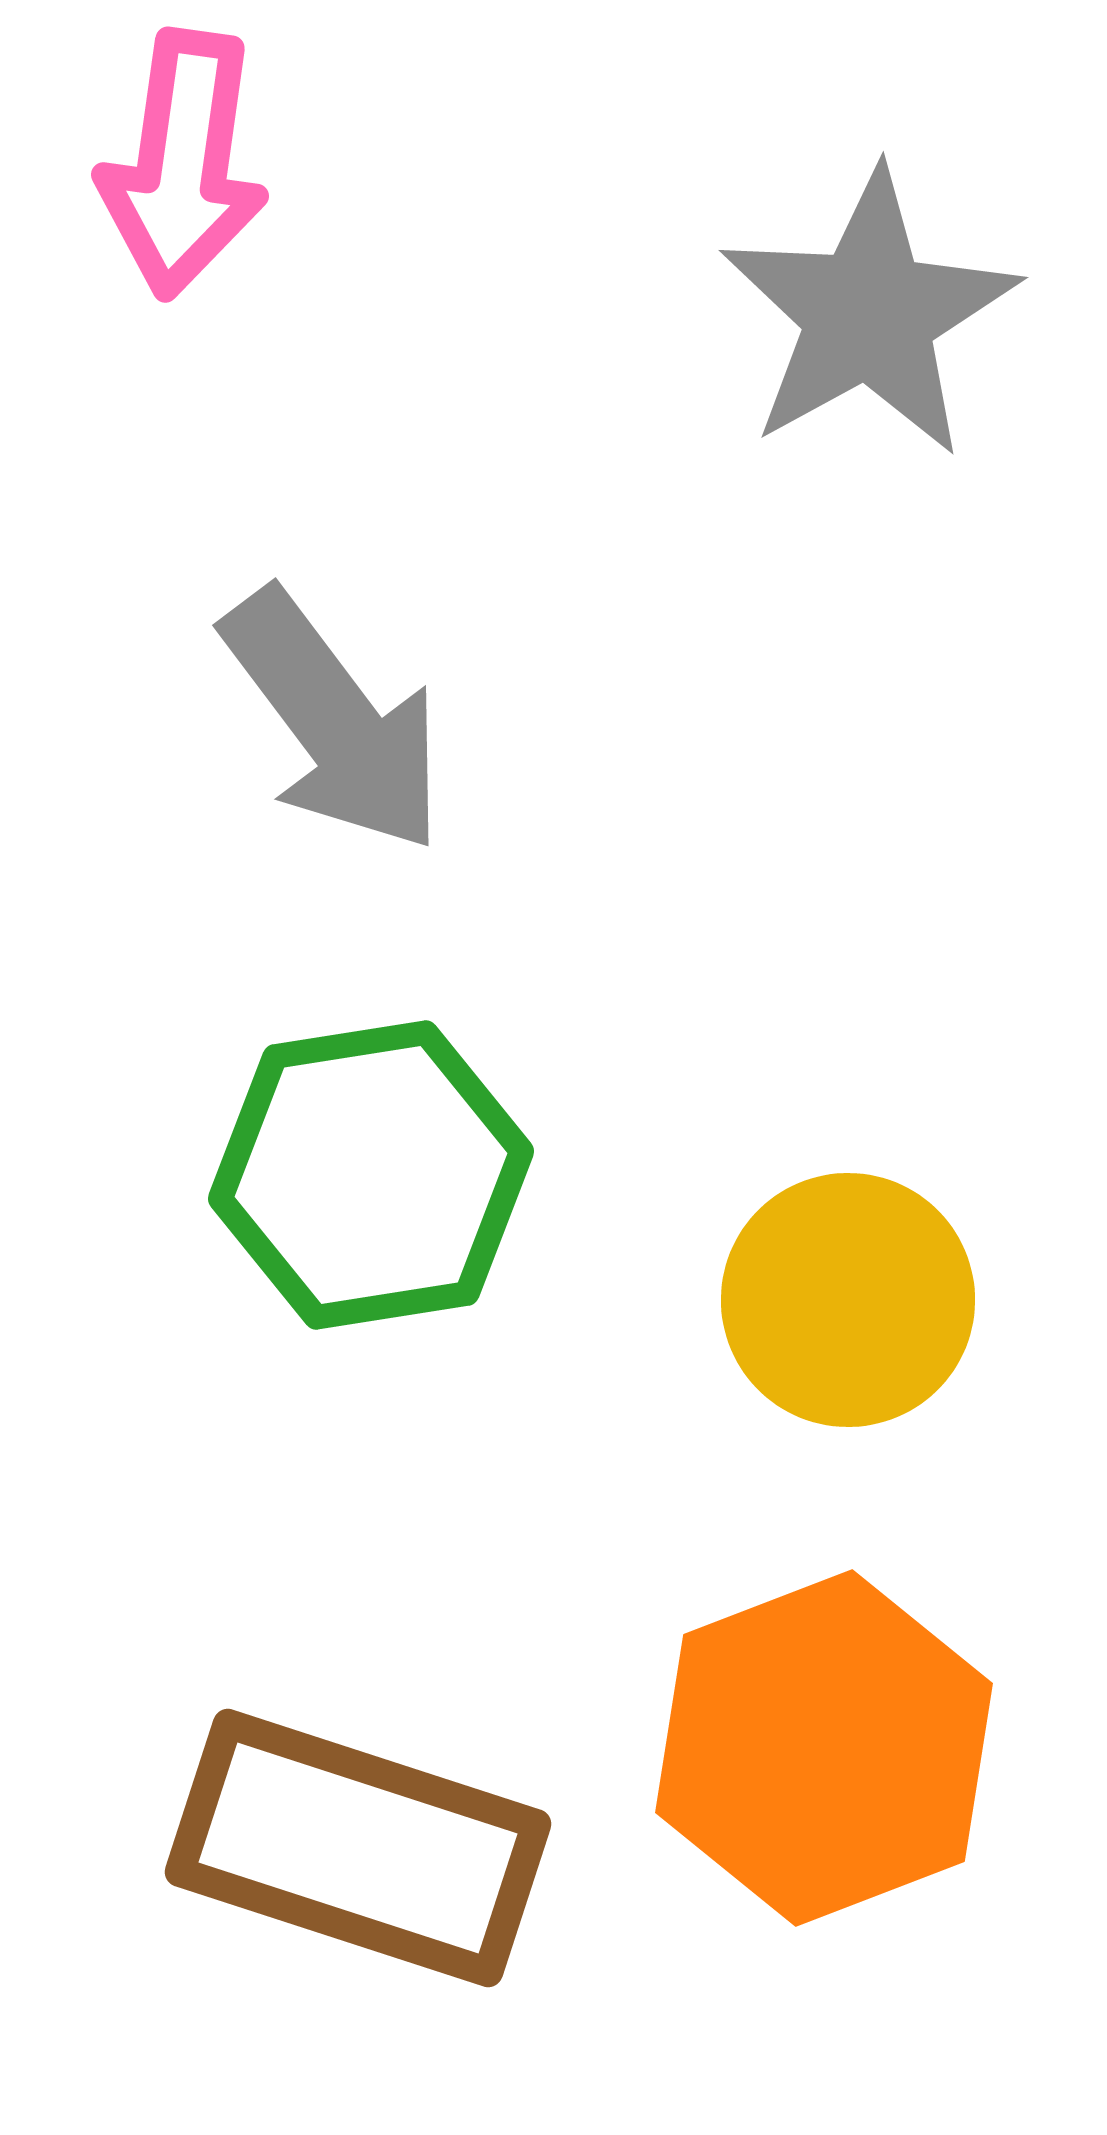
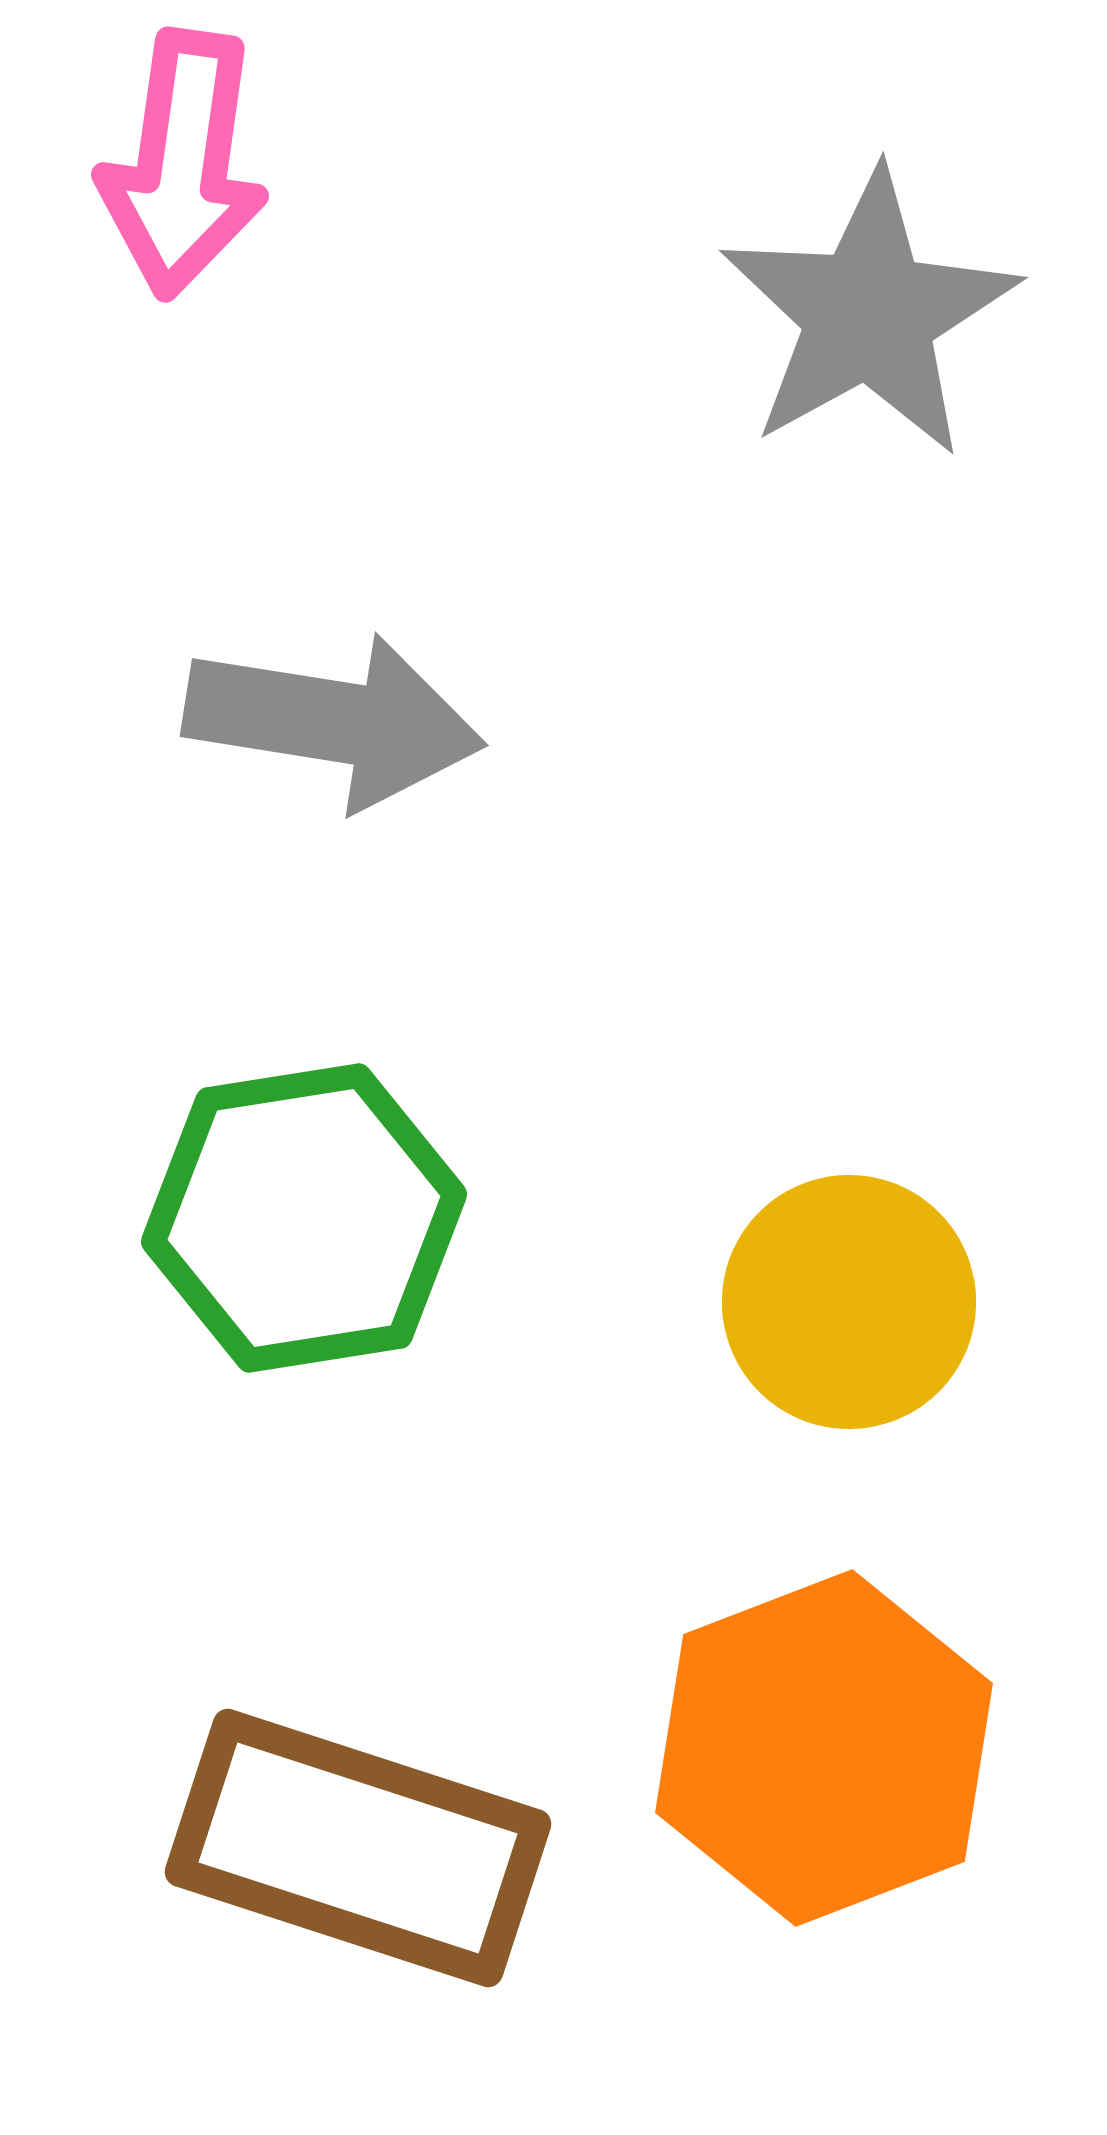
gray arrow: rotated 44 degrees counterclockwise
green hexagon: moved 67 px left, 43 px down
yellow circle: moved 1 px right, 2 px down
